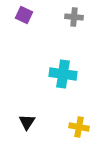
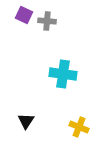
gray cross: moved 27 px left, 4 px down
black triangle: moved 1 px left, 1 px up
yellow cross: rotated 12 degrees clockwise
